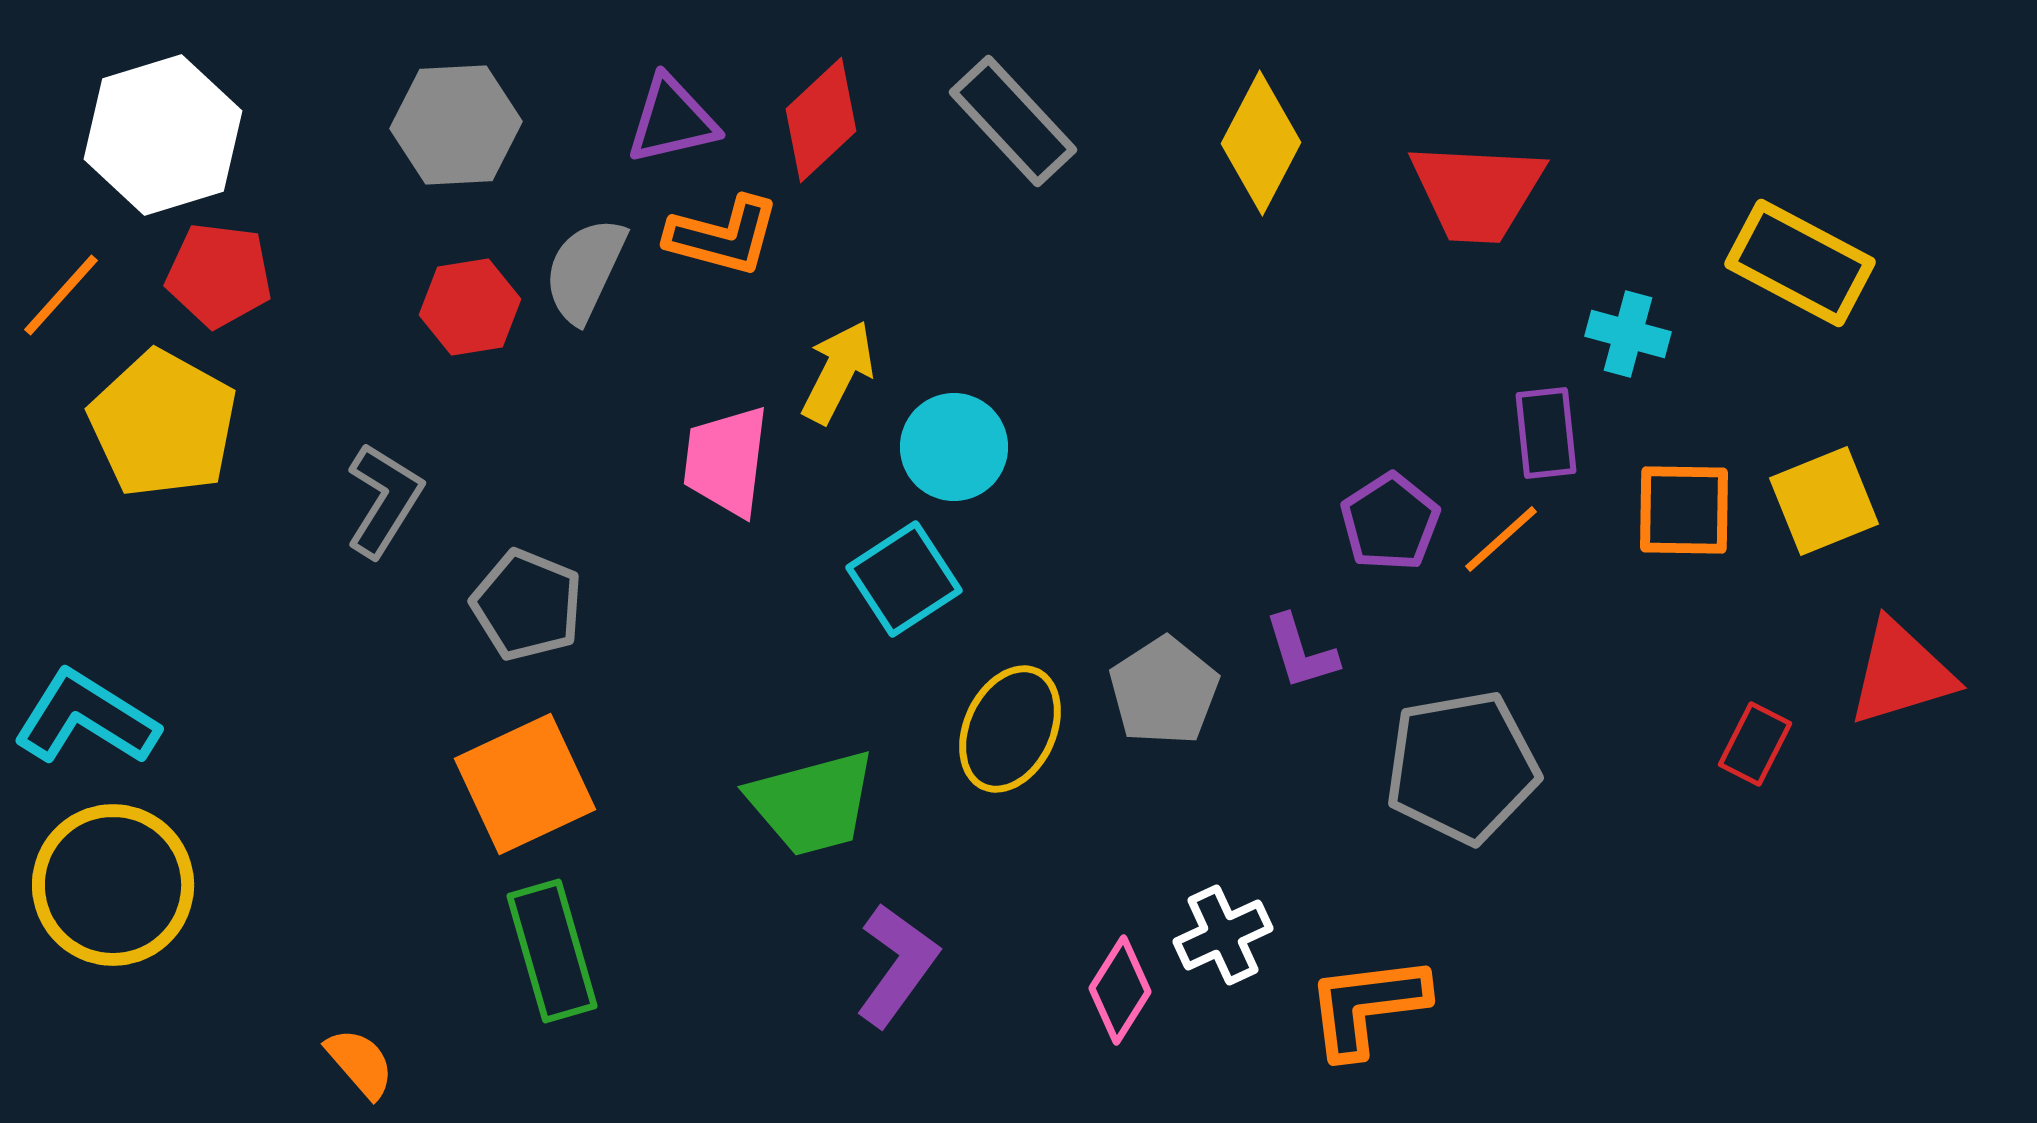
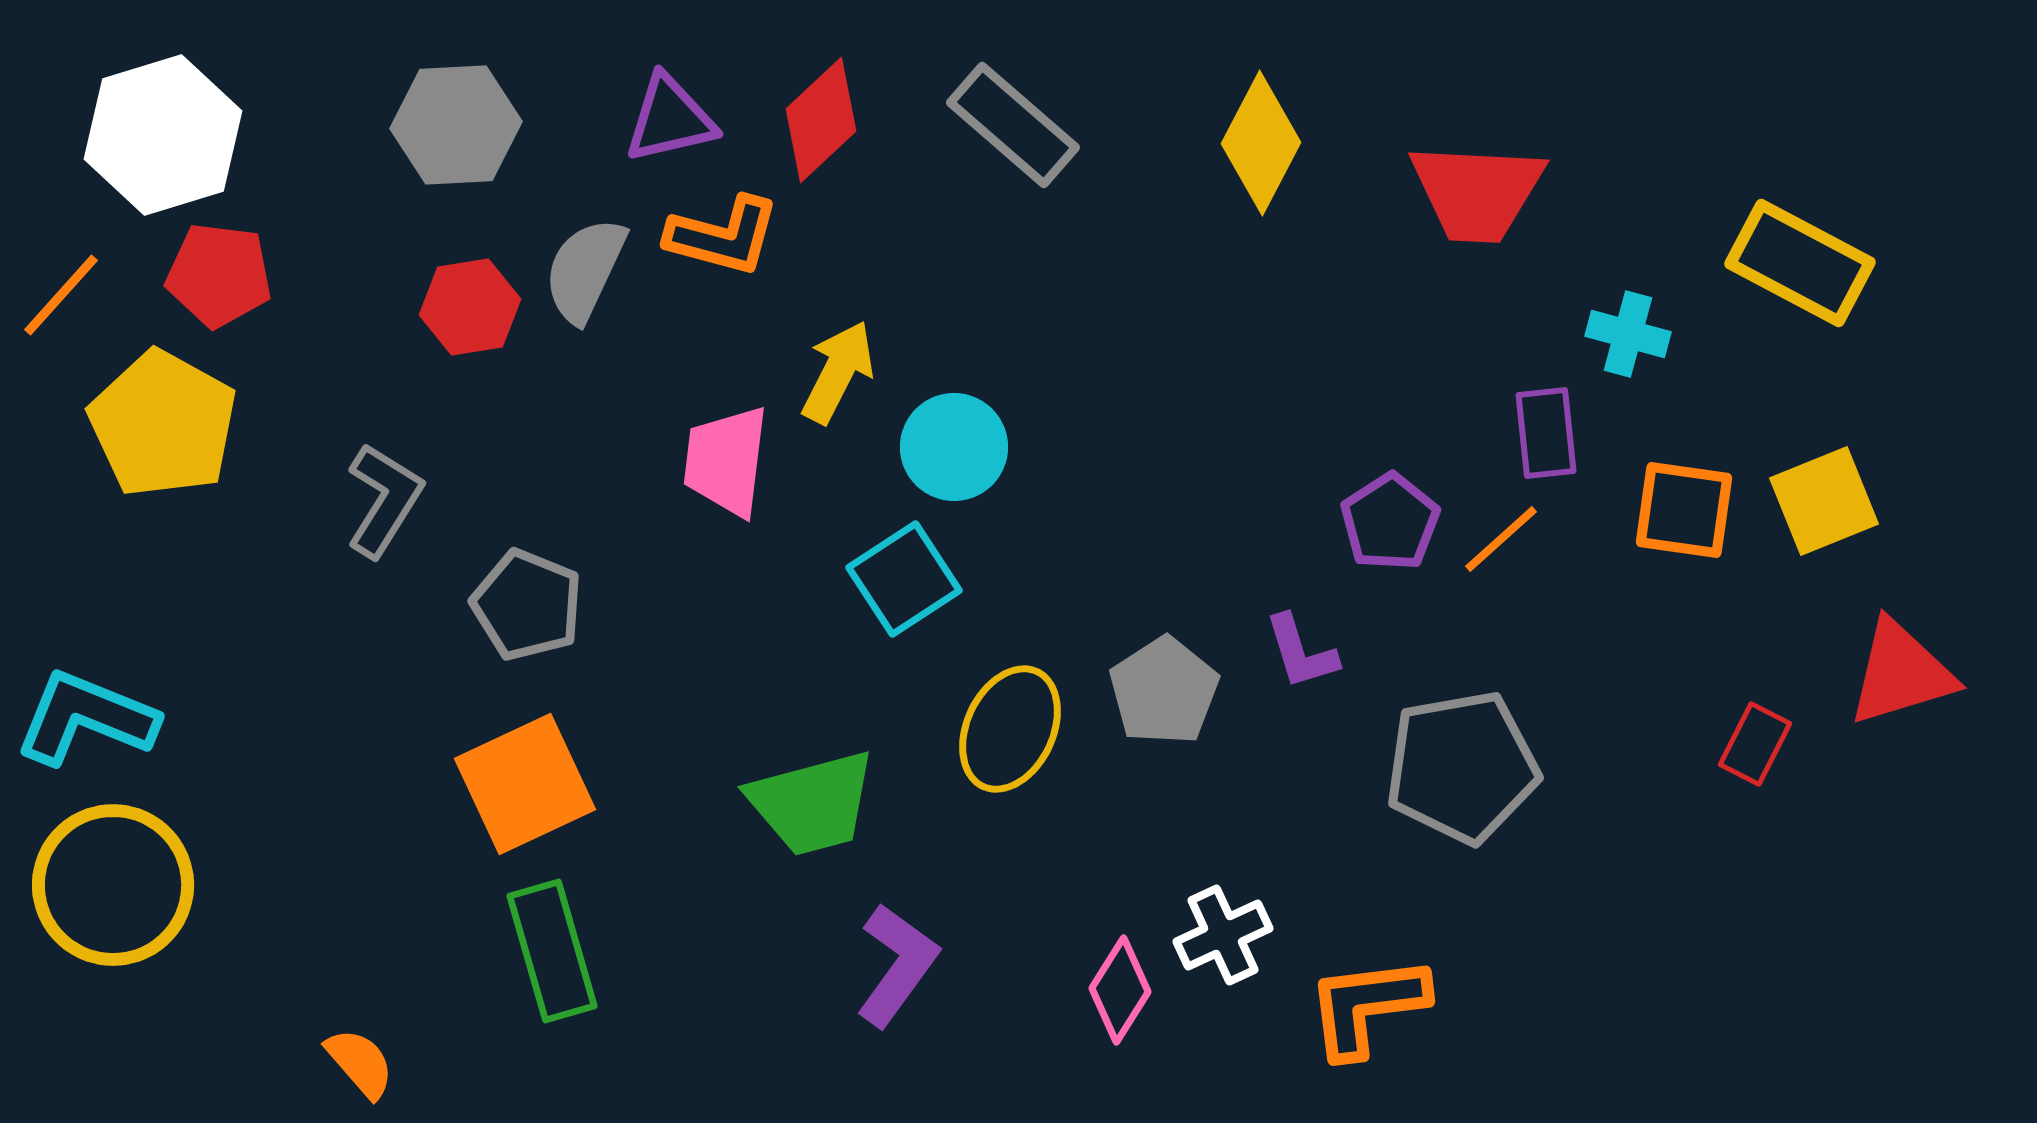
purple triangle at (672, 120): moved 2 px left, 1 px up
gray rectangle at (1013, 121): moved 4 px down; rotated 6 degrees counterclockwise
orange square at (1684, 510): rotated 7 degrees clockwise
cyan L-shape at (86, 718): rotated 10 degrees counterclockwise
